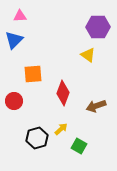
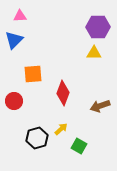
yellow triangle: moved 6 px right, 2 px up; rotated 35 degrees counterclockwise
brown arrow: moved 4 px right
